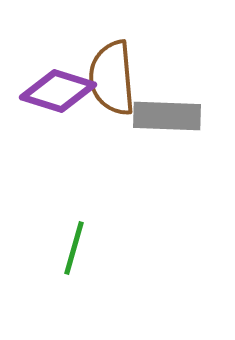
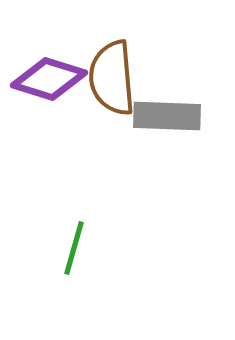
purple diamond: moved 9 px left, 12 px up
